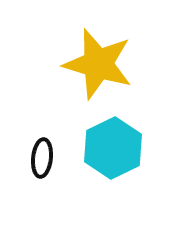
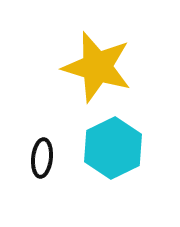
yellow star: moved 1 px left, 3 px down
